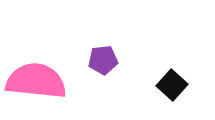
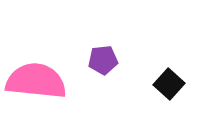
black square: moved 3 px left, 1 px up
